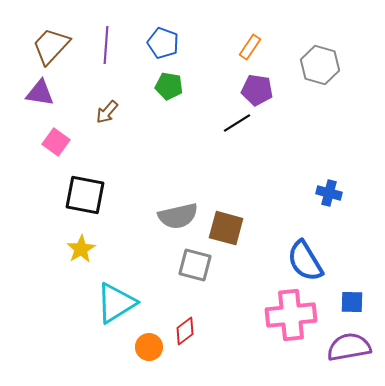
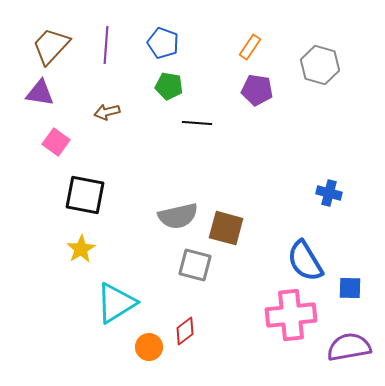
brown arrow: rotated 35 degrees clockwise
black line: moved 40 px left; rotated 36 degrees clockwise
blue square: moved 2 px left, 14 px up
